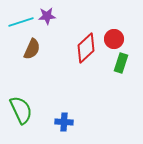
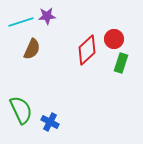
red diamond: moved 1 px right, 2 px down
blue cross: moved 14 px left; rotated 24 degrees clockwise
